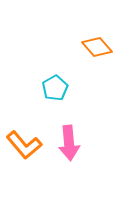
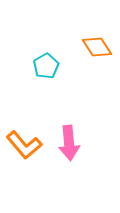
orange diamond: rotated 8 degrees clockwise
cyan pentagon: moved 9 px left, 22 px up
